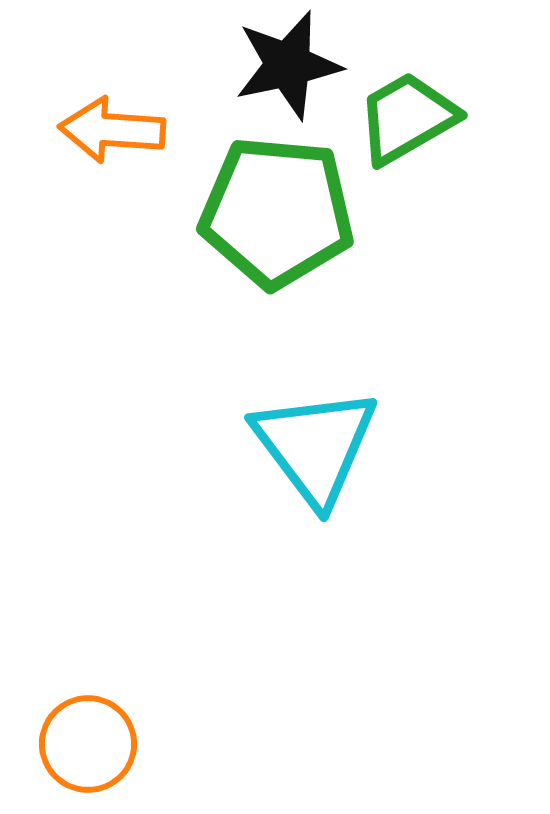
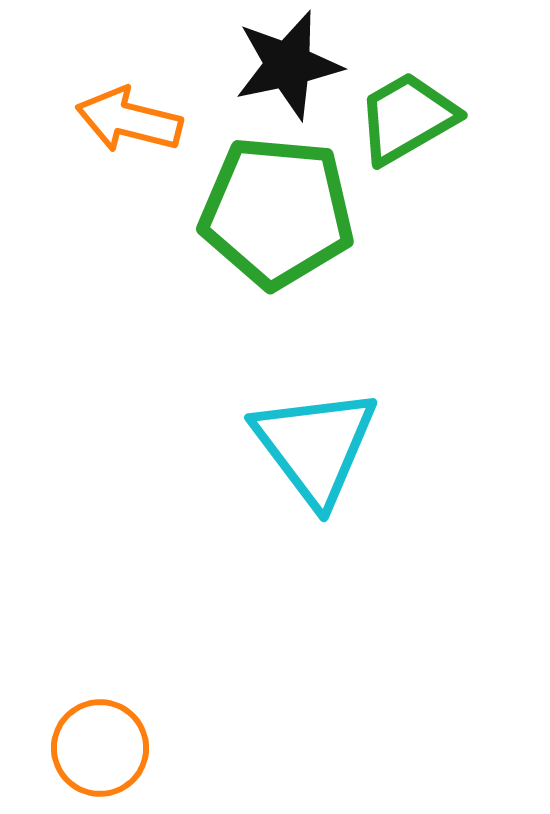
orange arrow: moved 17 px right, 10 px up; rotated 10 degrees clockwise
orange circle: moved 12 px right, 4 px down
